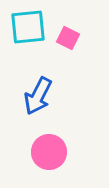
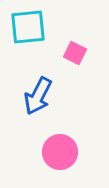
pink square: moved 7 px right, 15 px down
pink circle: moved 11 px right
